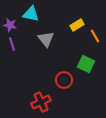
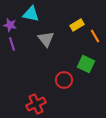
red cross: moved 5 px left, 2 px down
